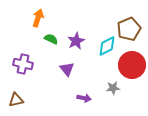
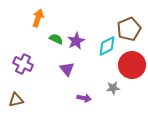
green semicircle: moved 5 px right
purple cross: rotated 12 degrees clockwise
